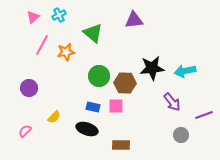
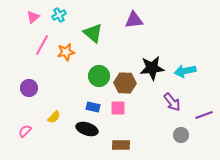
pink square: moved 2 px right, 2 px down
